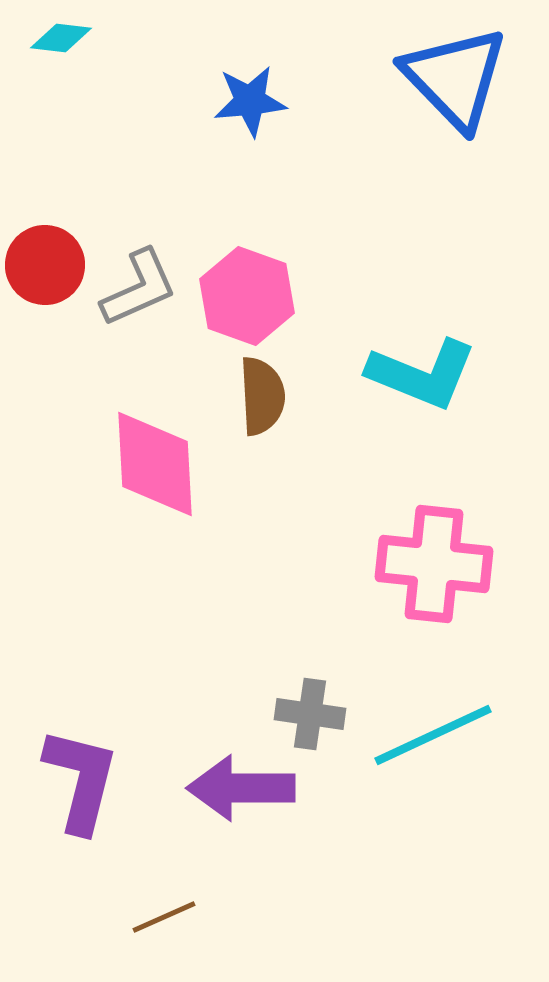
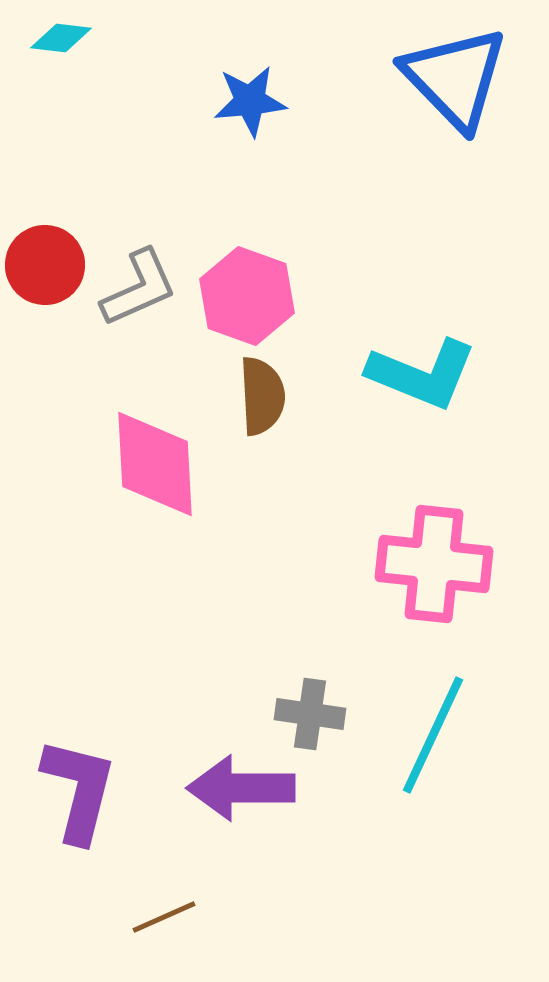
cyan line: rotated 40 degrees counterclockwise
purple L-shape: moved 2 px left, 10 px down
